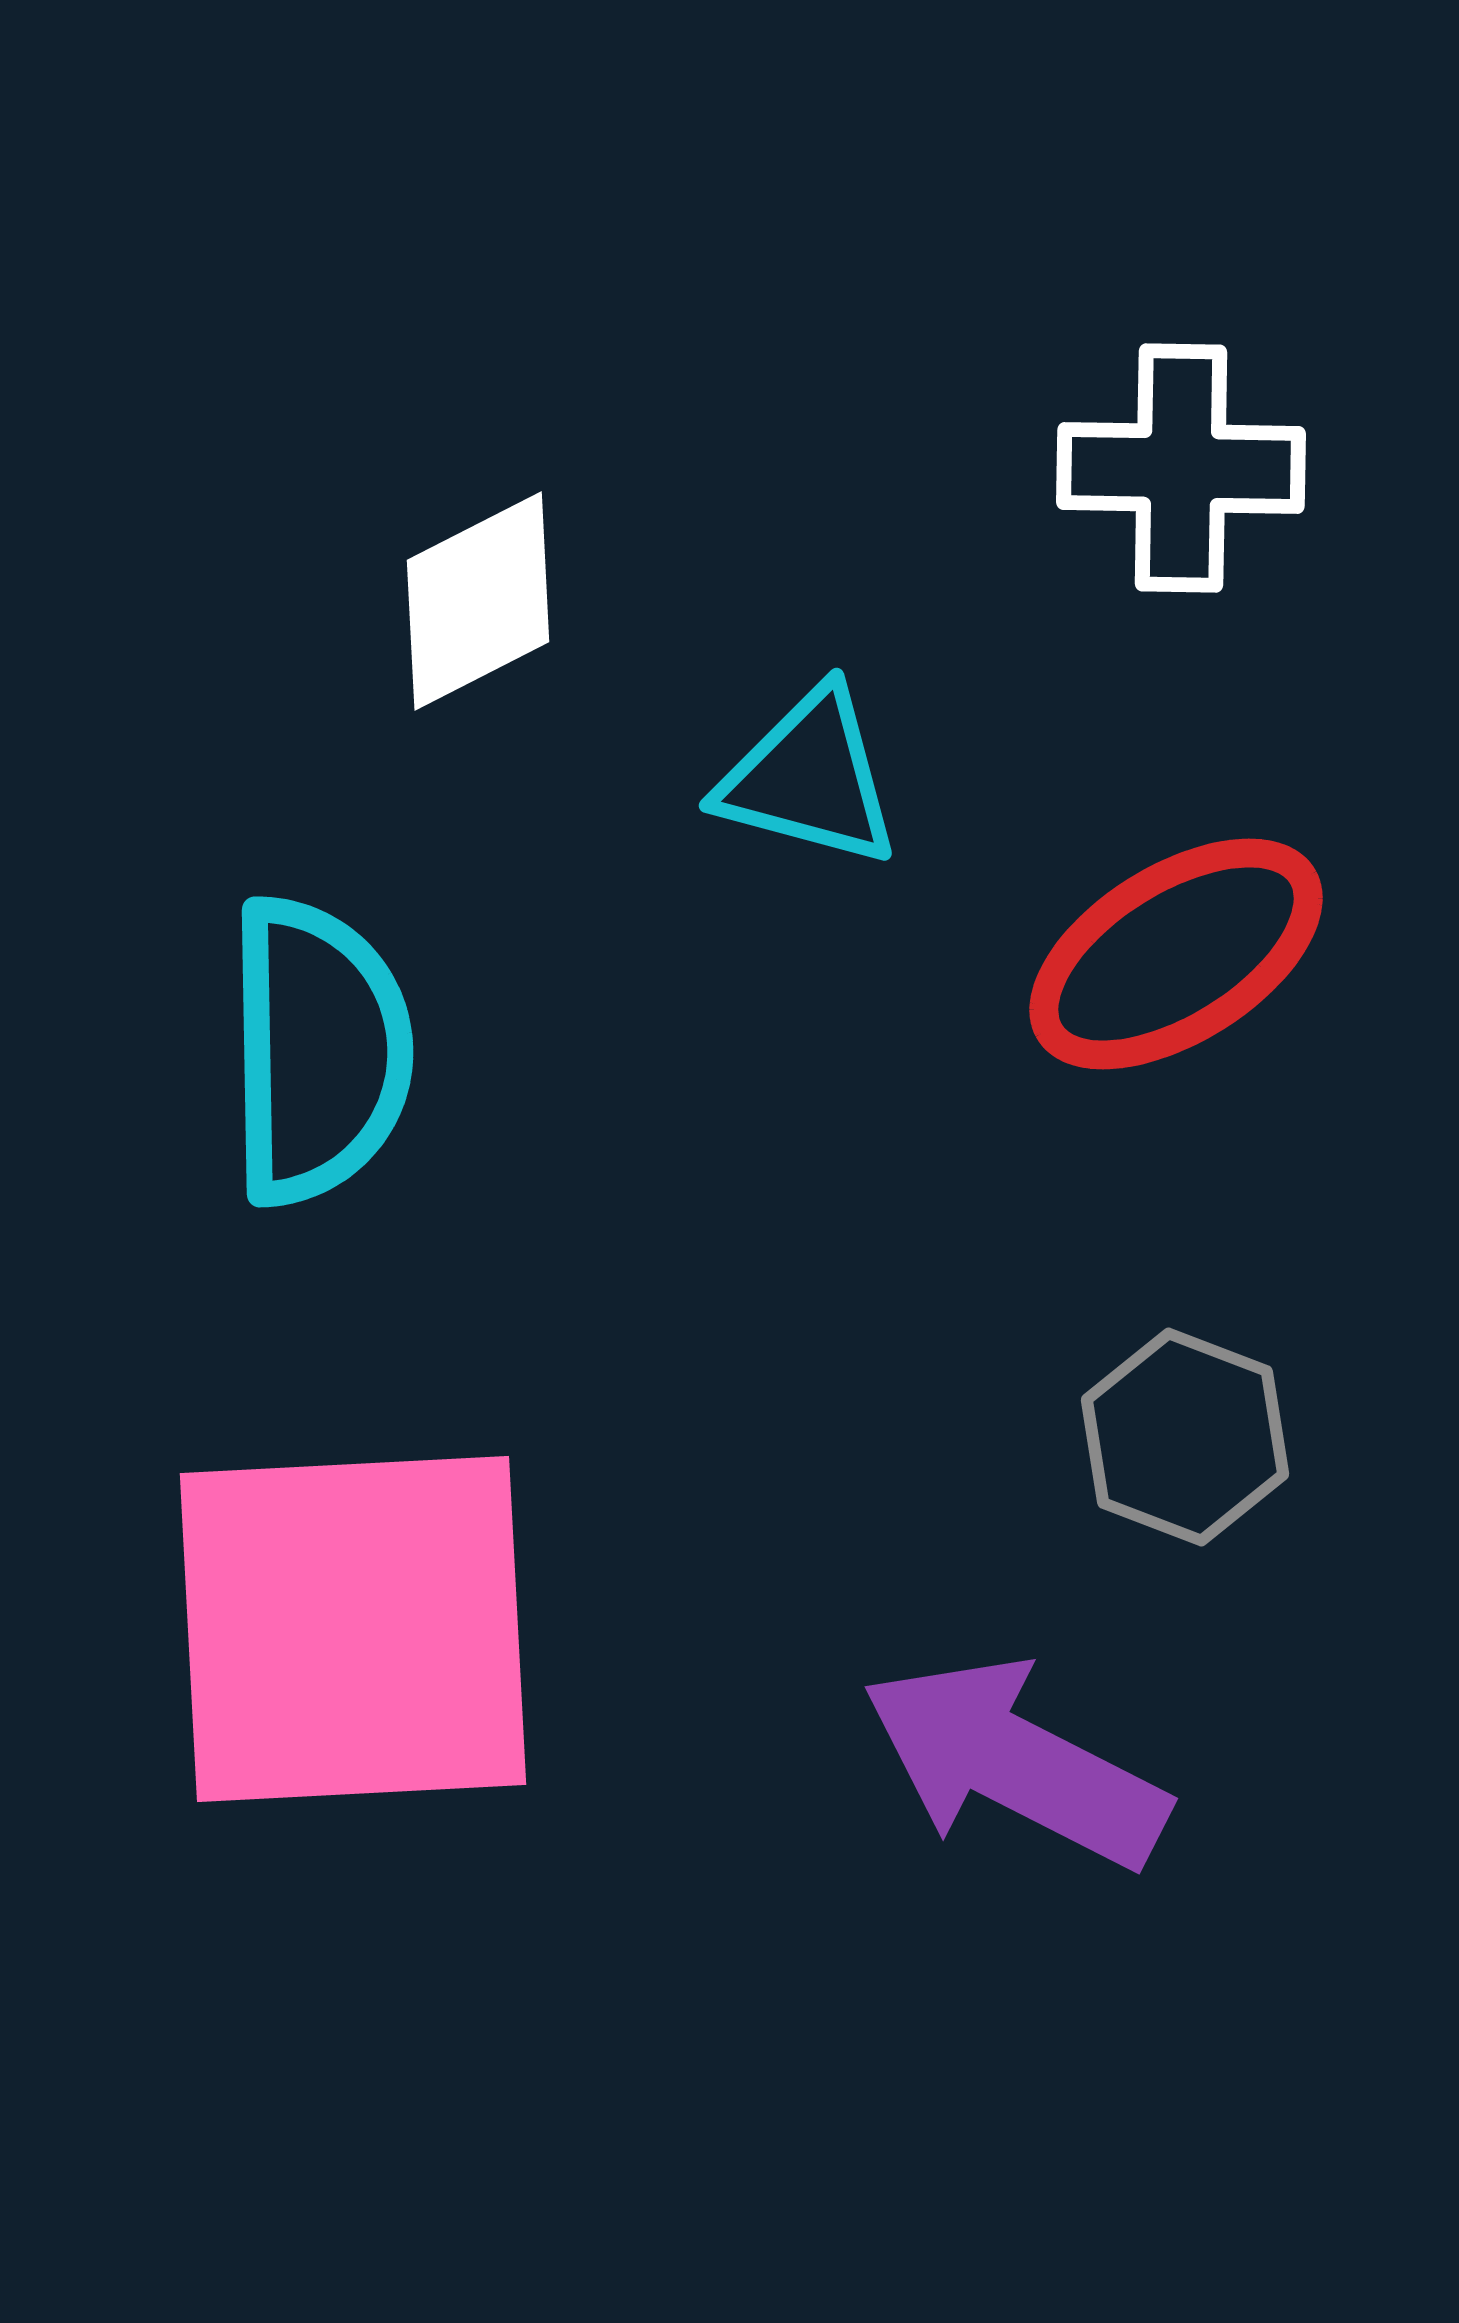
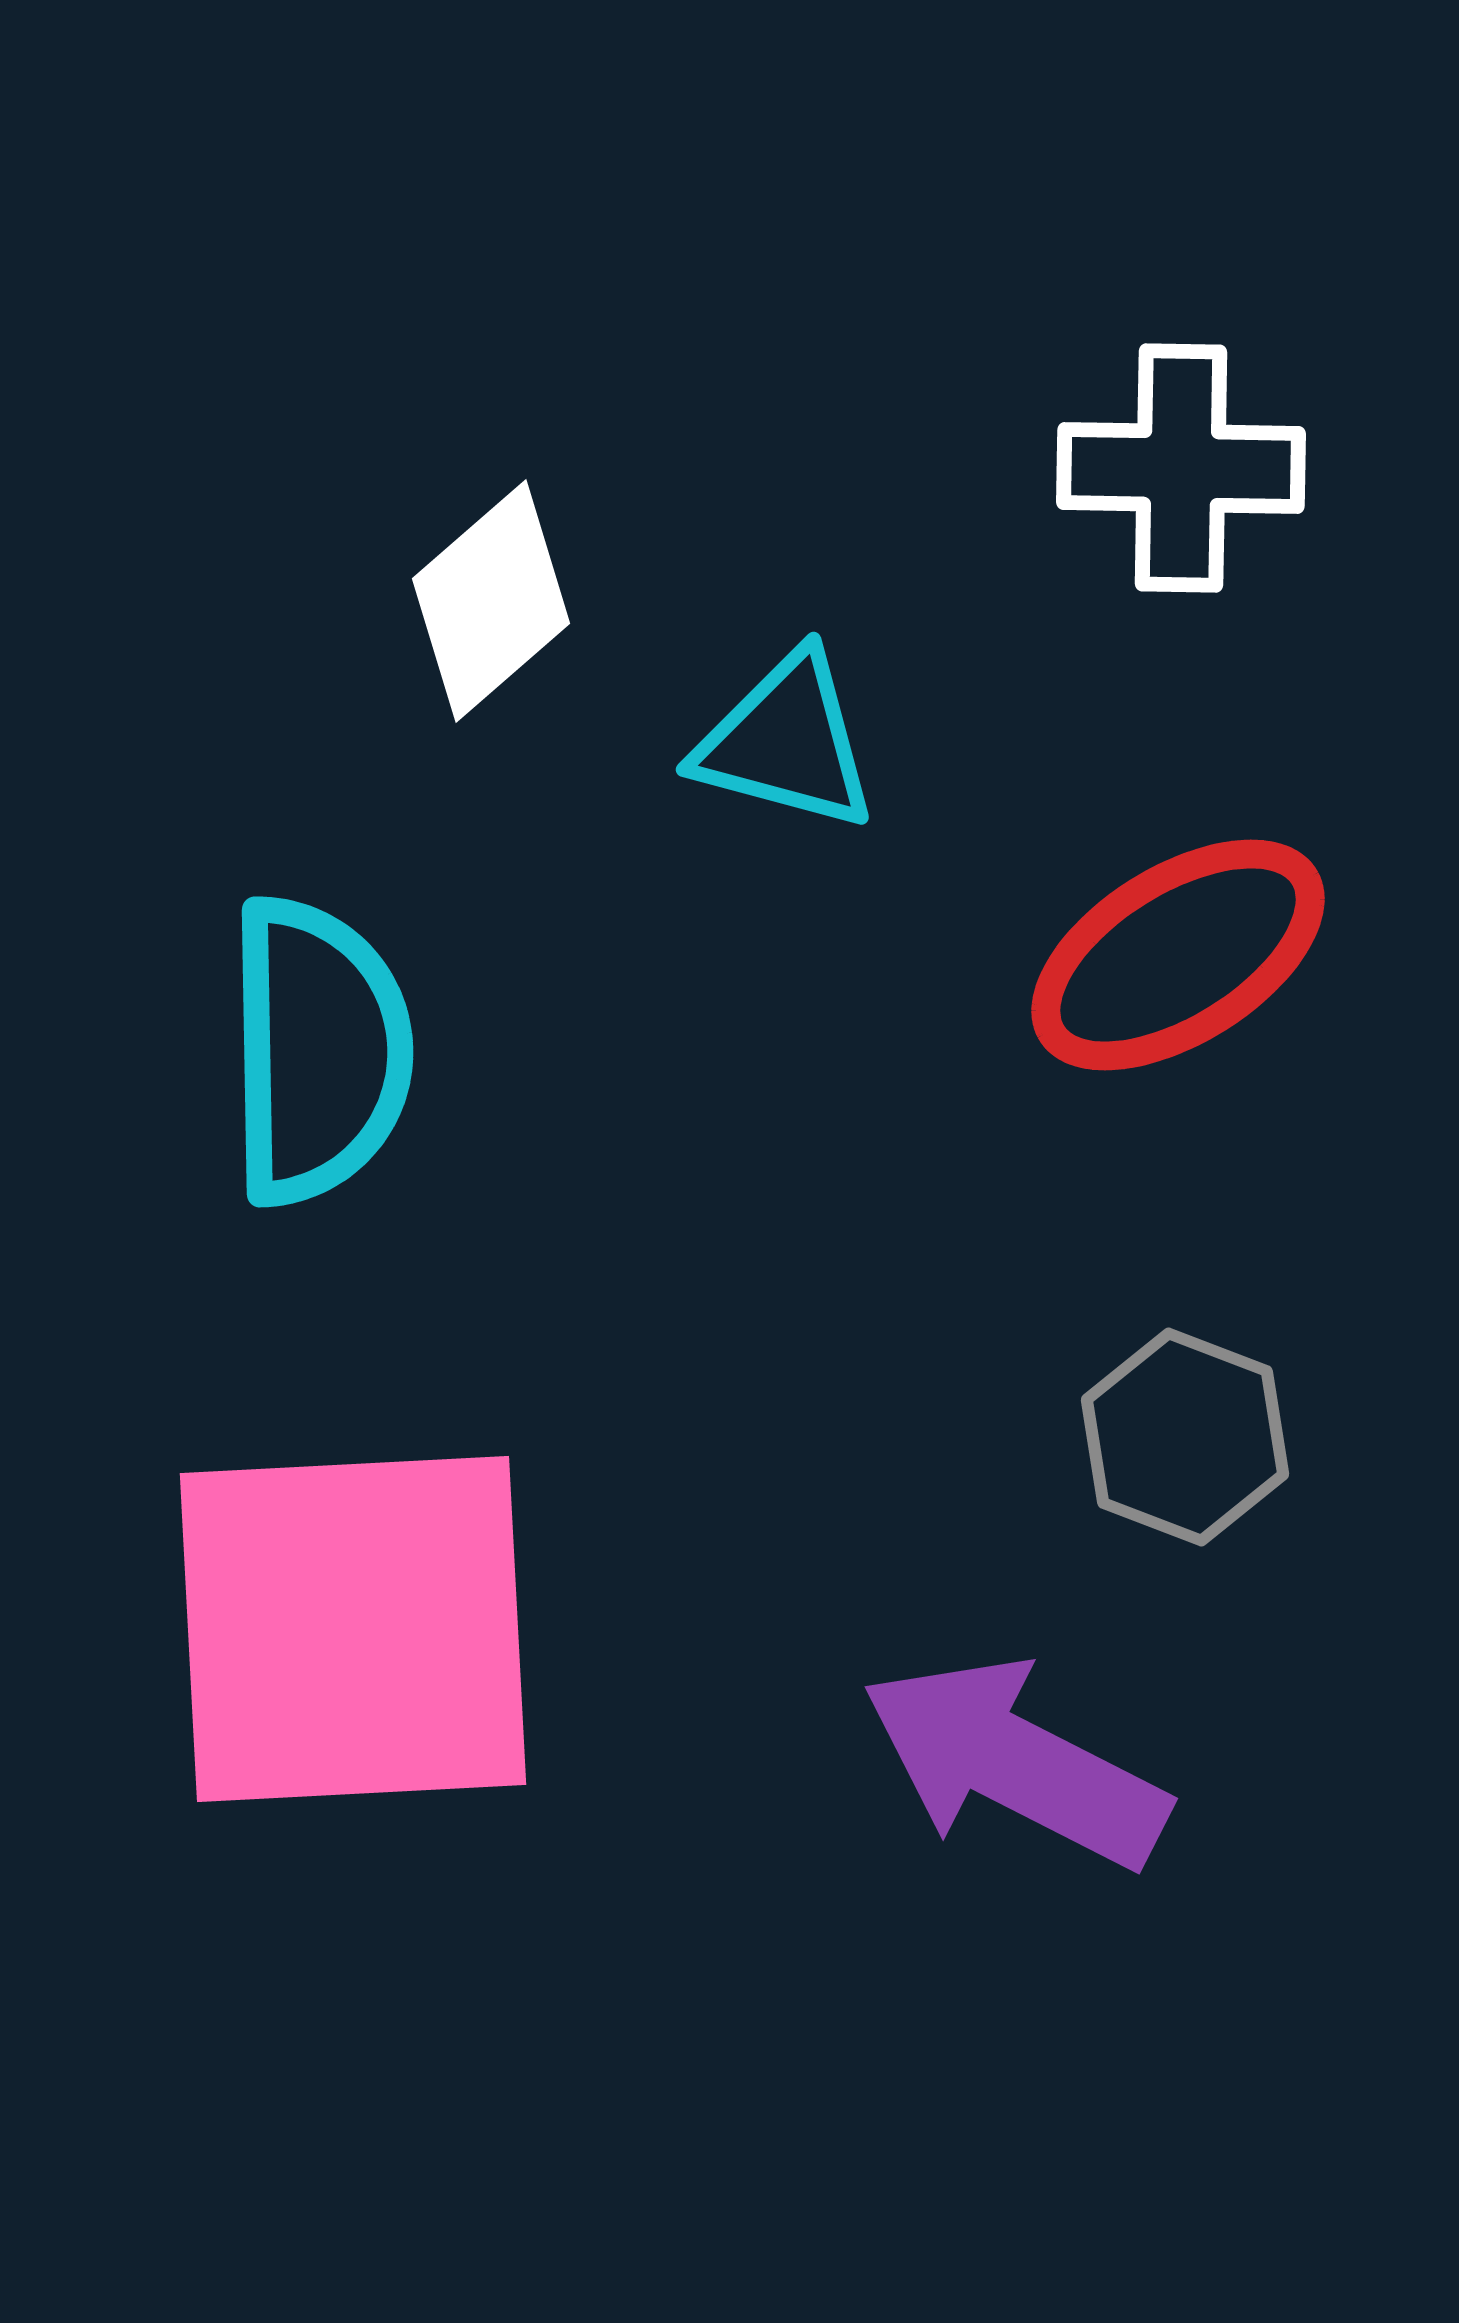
white diamond: moved 13 px right; rotated 14 degrees counterclockwise
cyan triangle: moved 23 px left, 36 px up
red ellipse: moved 2 px right, 1 px down
